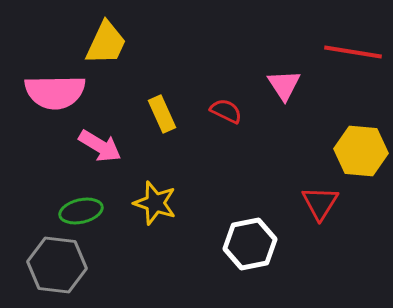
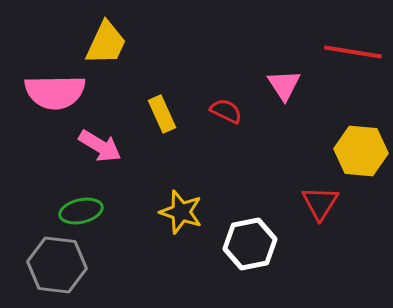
yellow star: moved 26 px right, 9 px down
